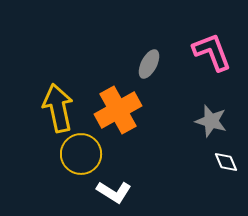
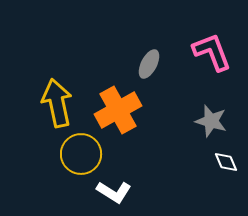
yellow arrow: moved 1 px left, 5 px up
